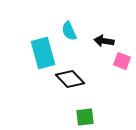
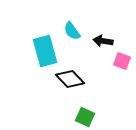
cyan semicircle: moved 3 px right; rotated 12 degrees counterclockwise
black arrow: moved 1 px left
cyan rectangle: moved 2 px right, 2 px up
green square: rotated 30 degrees clockwise
